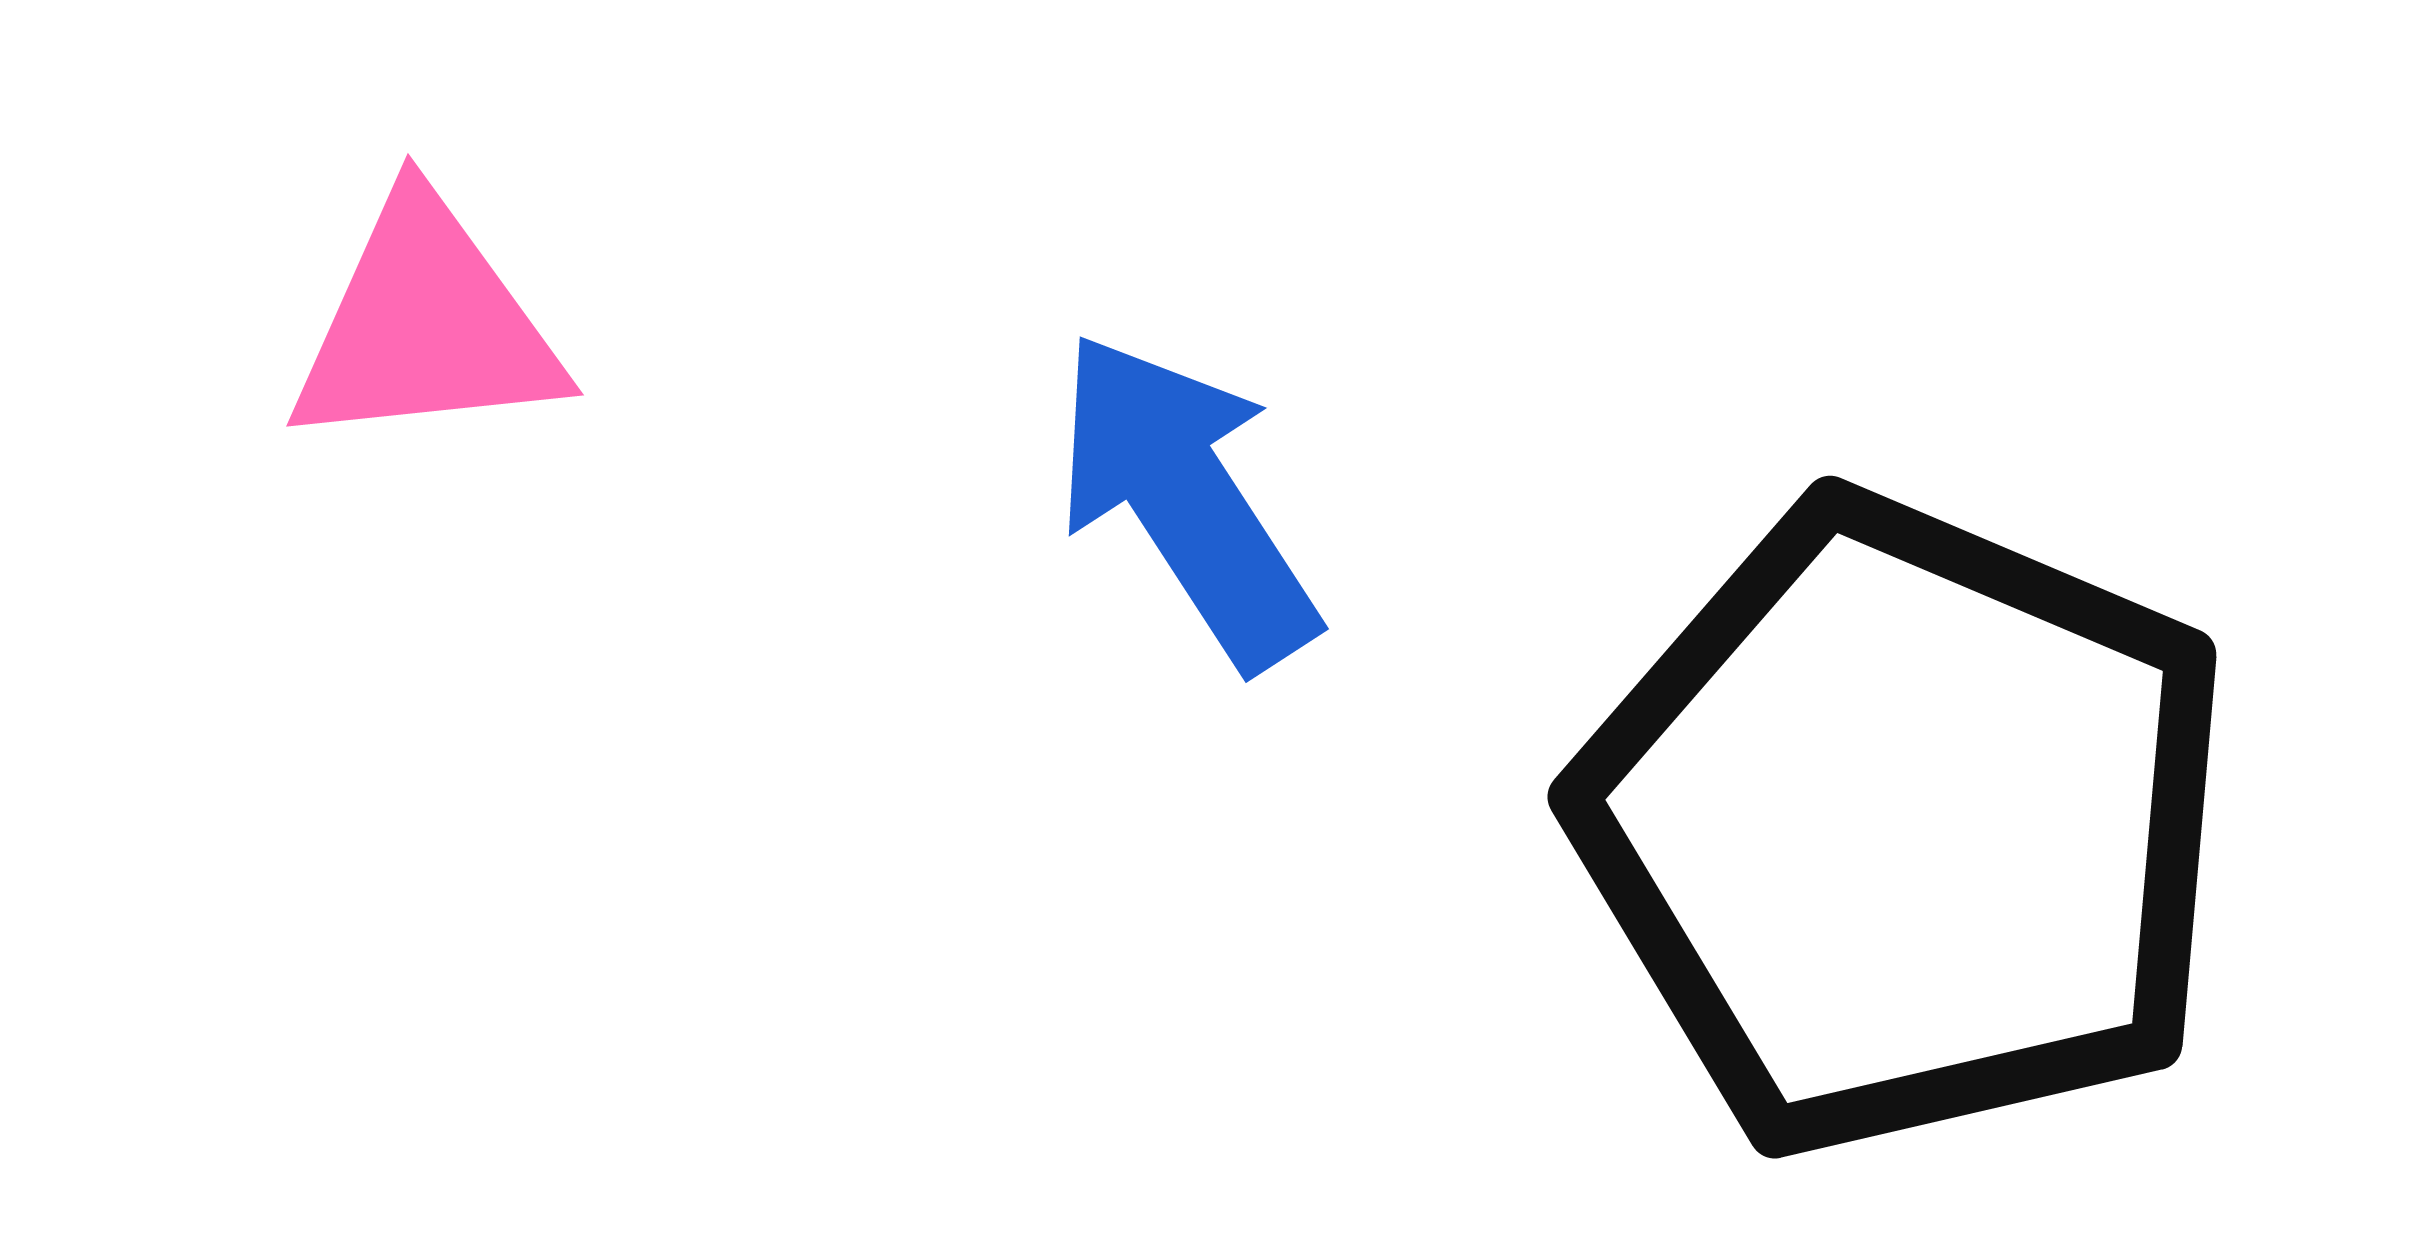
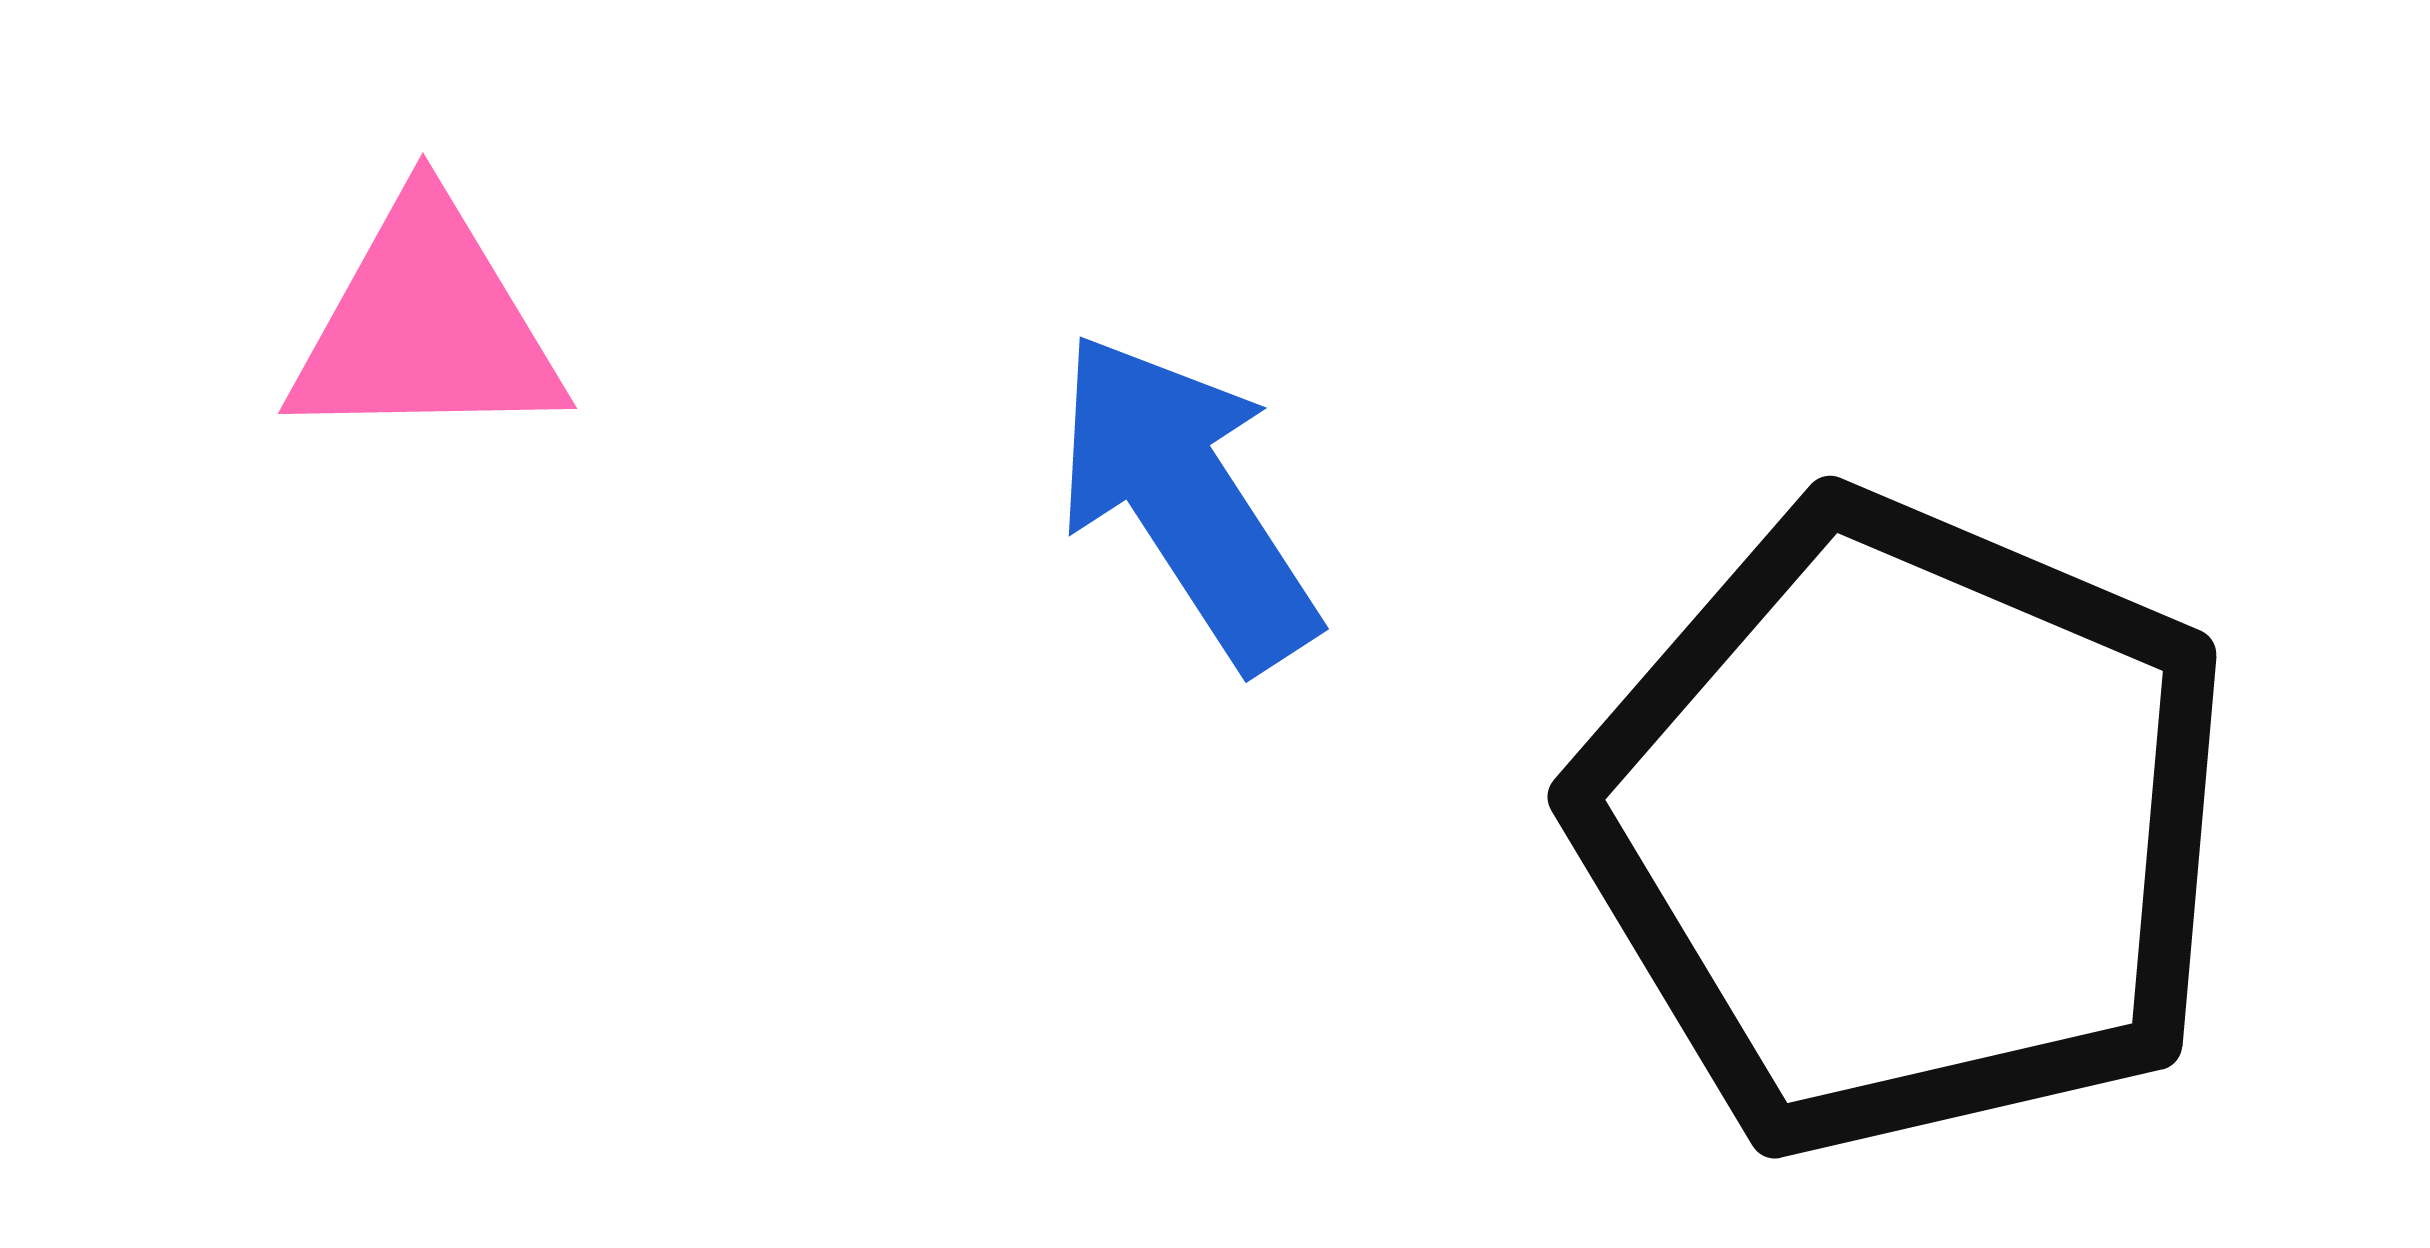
pink triangle: rotated 5 degrees clockwise
